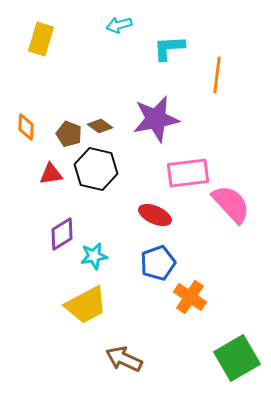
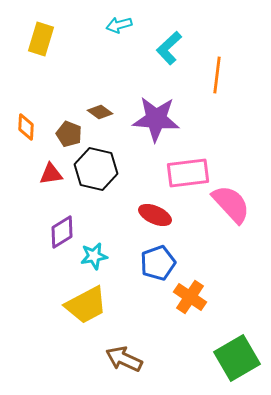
cyan L-shape: rotated 40 degrees counterclockwise
purple star: rotated 15 degrees clockwise
brown diamond: moved 14 px up
purple diamond: moved 2 px up
